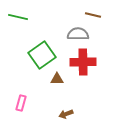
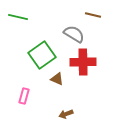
gray semicircle: moved 4 px left; rotated 30 degrees clockwise
brown triangle: rotated 24 degrees clockwise
pink rectangle: moved 3 px right, 7 px up
